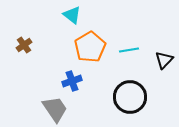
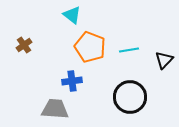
orange pentagon: rotated 20 degrees counterclockwise
blue cross: rotated 12 degrees clockwise
gray trapezoid: rotated 52 degrees counterclockwise
